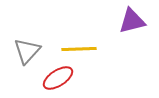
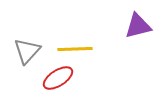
purple triangle: moved 6 px right, 5 px down
yellow line: moved 4 px left
